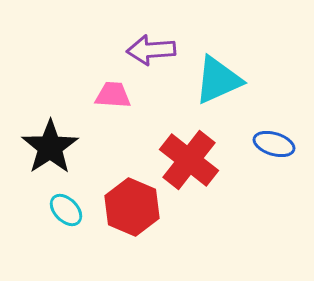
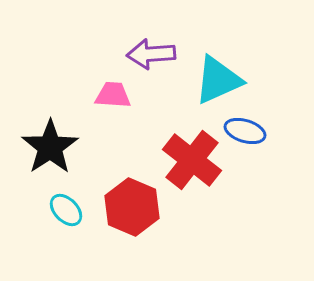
purple arrow: moved 4 px down
blue ellipse: moved 29 px left, 13 px up
red cross: moved 3 px right
